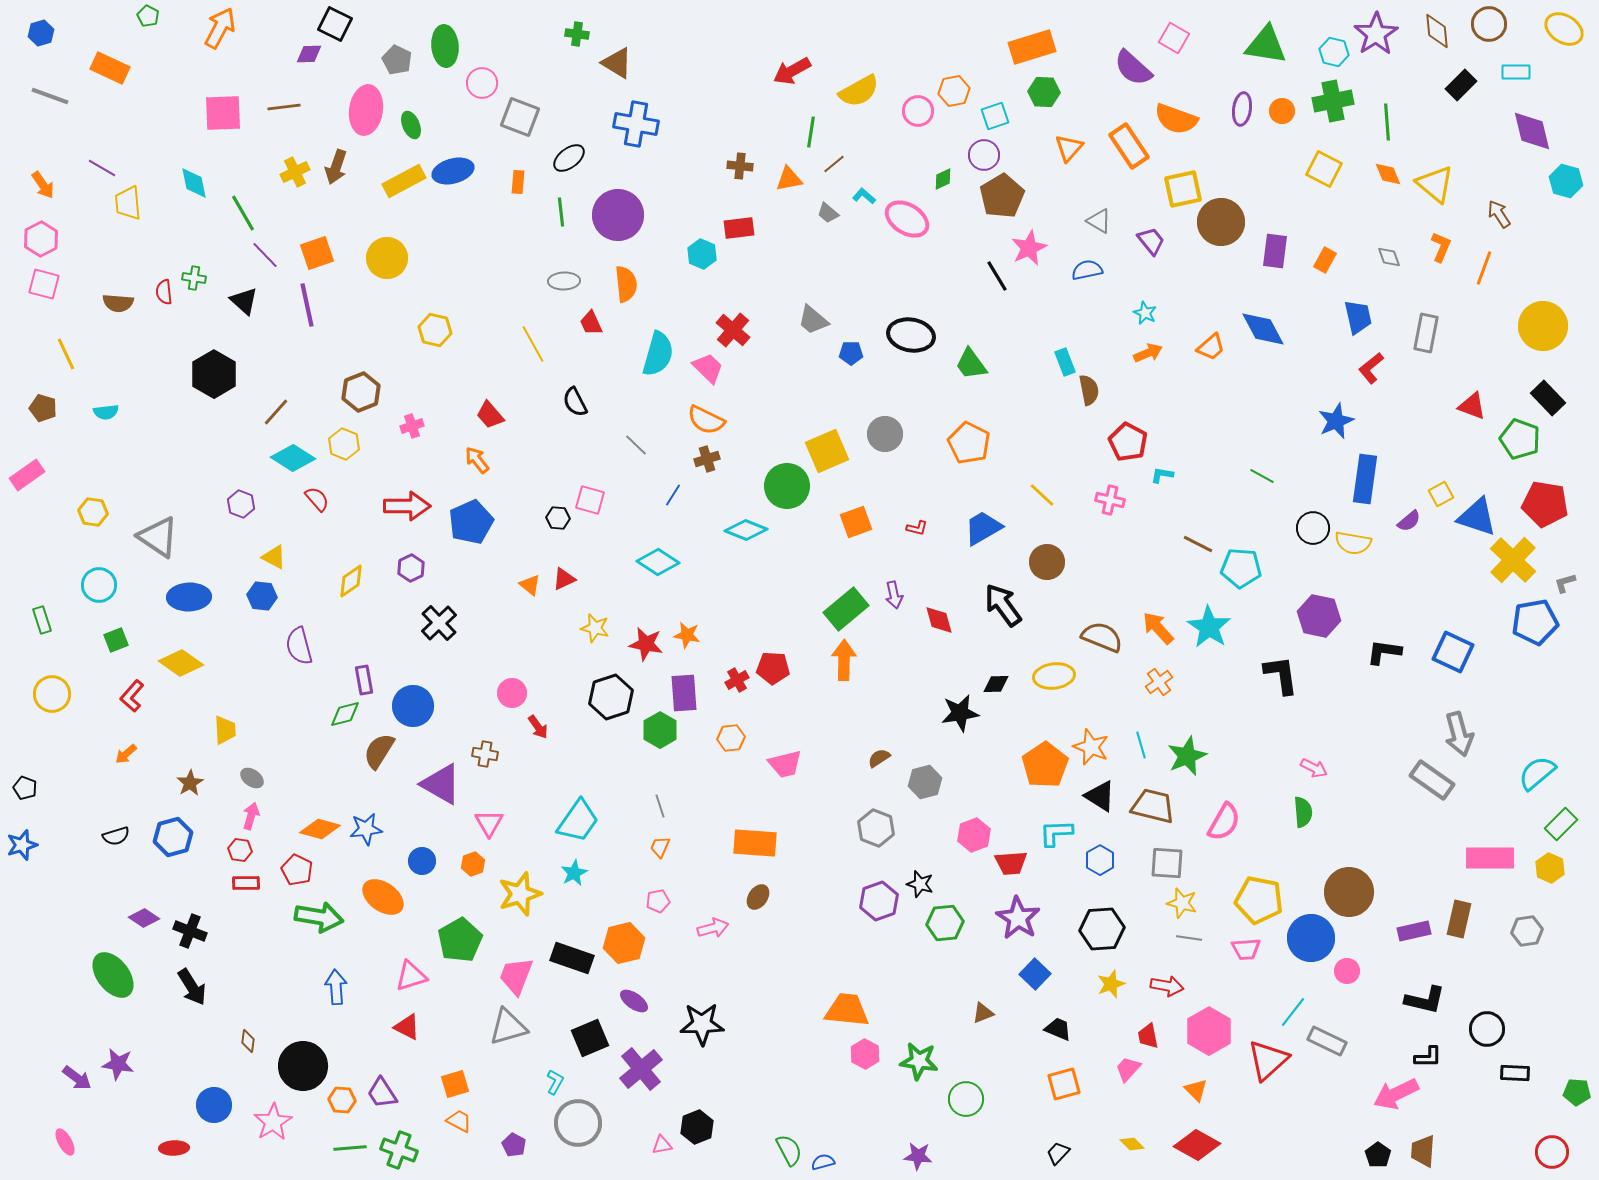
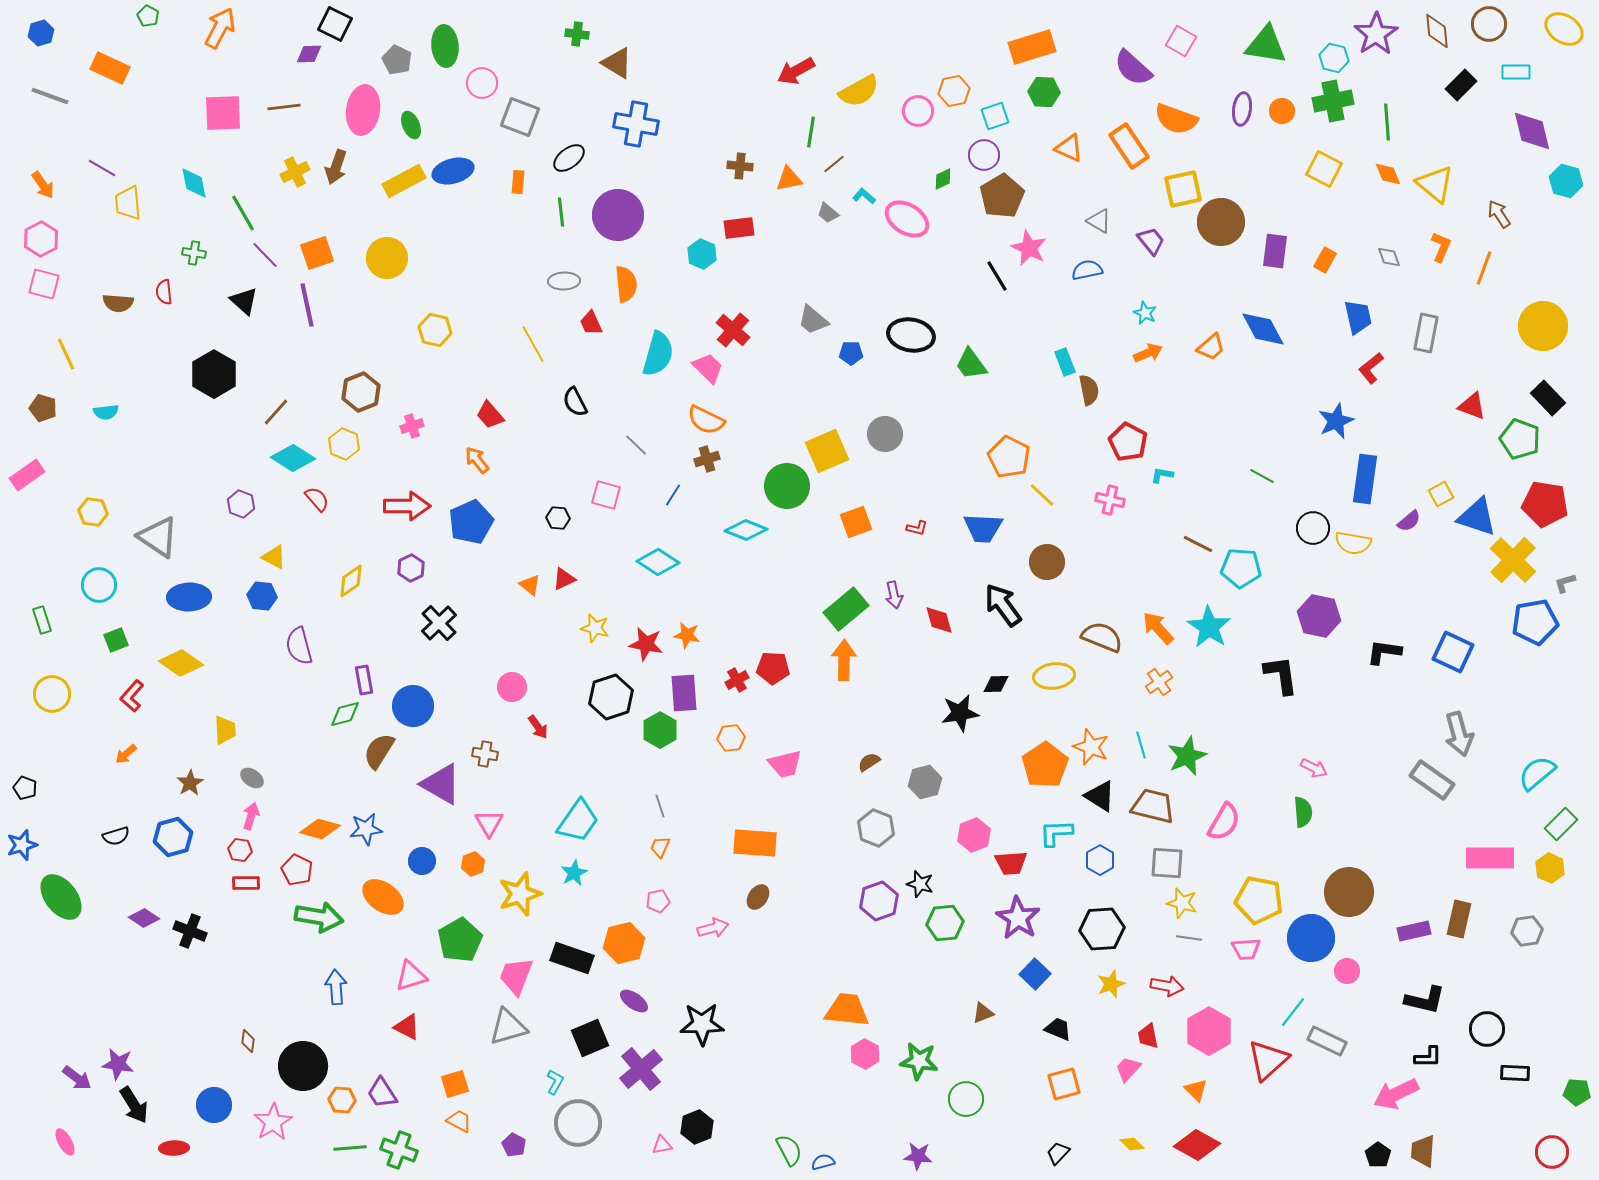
pink square at (1174, 38): moved 7 px right, 3 px down
cyan hexagon at (1334, 52): moved 6 px down
red arrow at (792, 71): moved 4 px right
pink ellipse at (366, 110): moved 3 px left
orange triangle at (1069, 148): rotated 48 degrees counterclockwise
pink star at (1029, 248): rotated 21 degrees counterclockwise
green cross at (194, 278): moved 25 px up
orange pentagon at (969, 443): moved 40 px right, 14 px down
pink square at (590, 500): moved 16 px right, 5 px up
blue trapezoid at (983, 528): rotated 147 degrees counterclockwise
pink circle at (512, 693): moved 6 px up
brown semicircle at (879, 758): moved 10 px left, 4 px down
green ellipse at (113, 975): moved 52 px left, 78 px up
black arrow at (192, 987): moved 58 px left, 118 px down
